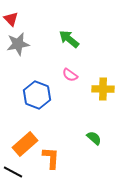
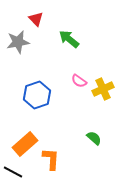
red triangle: moved 25 px right
gray star: moved 2 px up
pink semicircle: moved 9 px right, 6 px down
yellow cross: rotated 25 degrees counterclockwise
blue hexagon: rotated 20 degrees clockwise
orange L-shape: moved 1 px down
